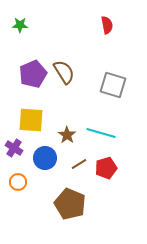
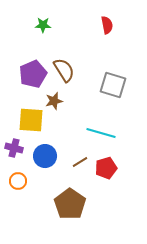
green star: moved 23 px right
brown semicircle: moved 2 px up
brown star: moved 13 px left, 34 px up; rotated 24 degrees clockwise
purple cross: rotated 18 degrees counterclockwise
blue circle: moved 2 px up
brown line: moved 1 px right, 2 px up
orange circle: moved 1 px up
brown pentagon: rotated 12 degrees clockwise
